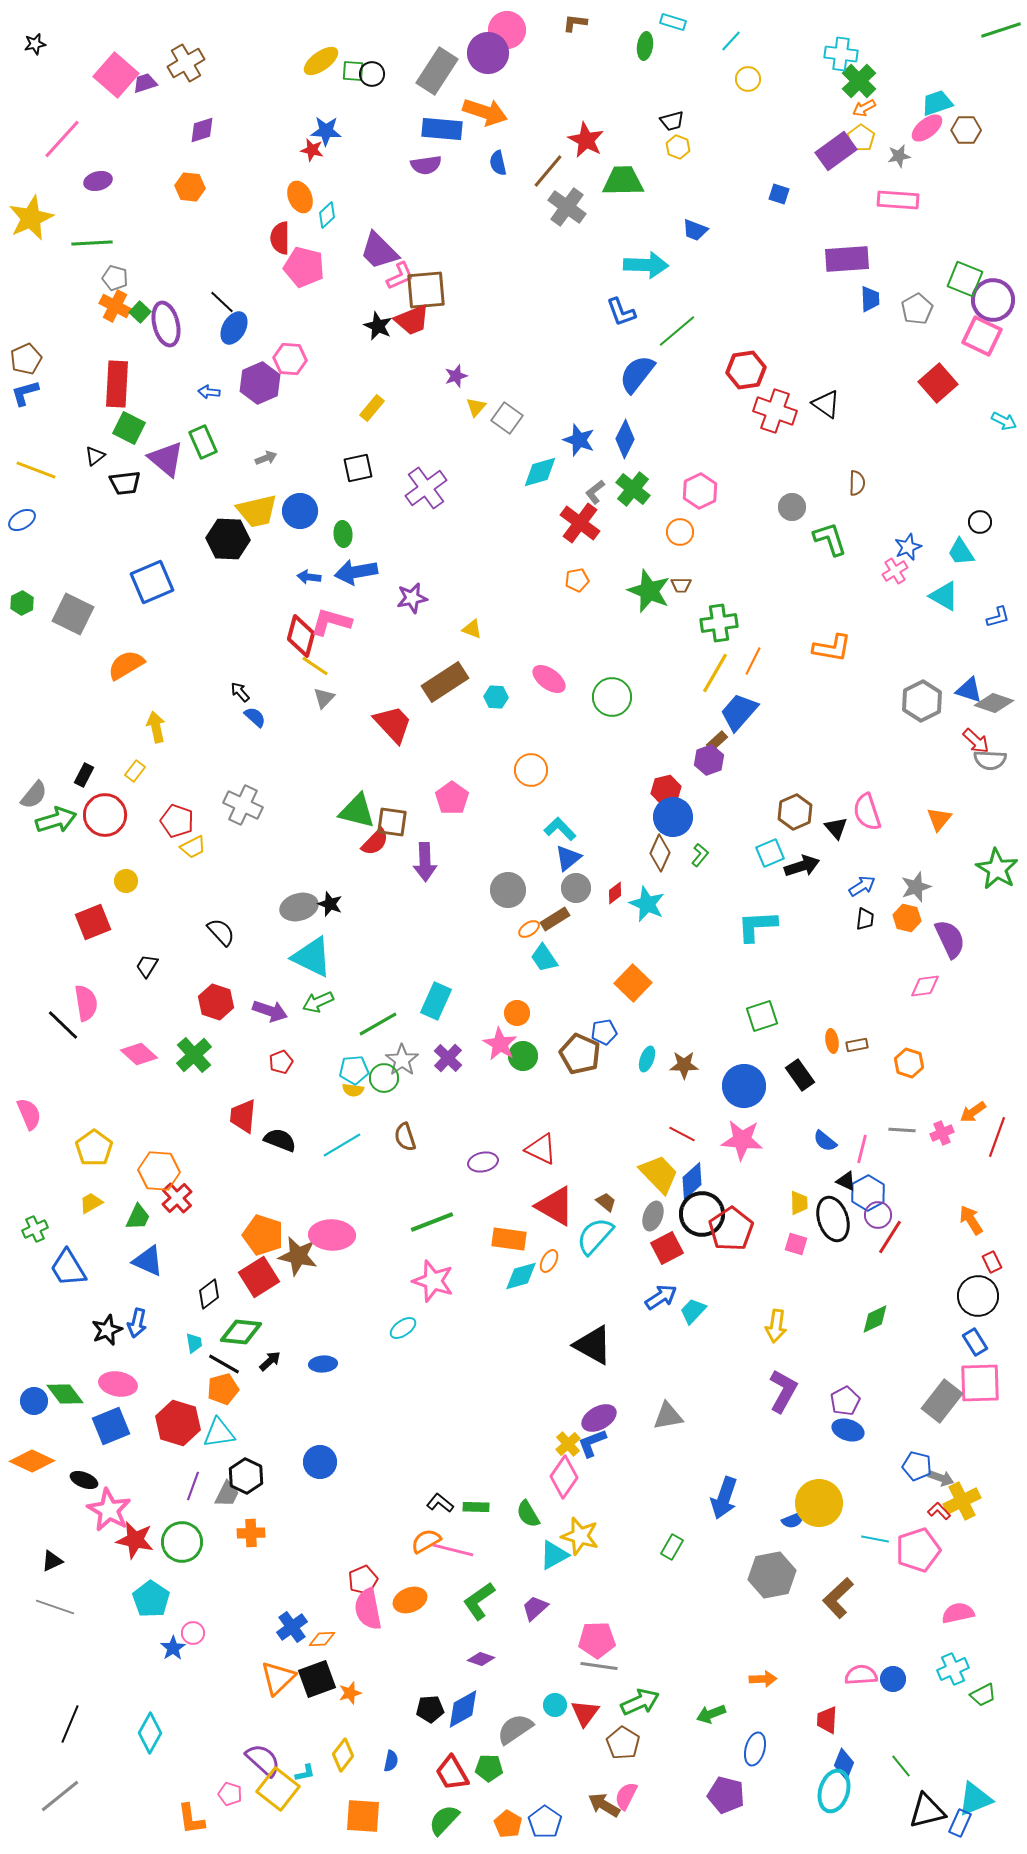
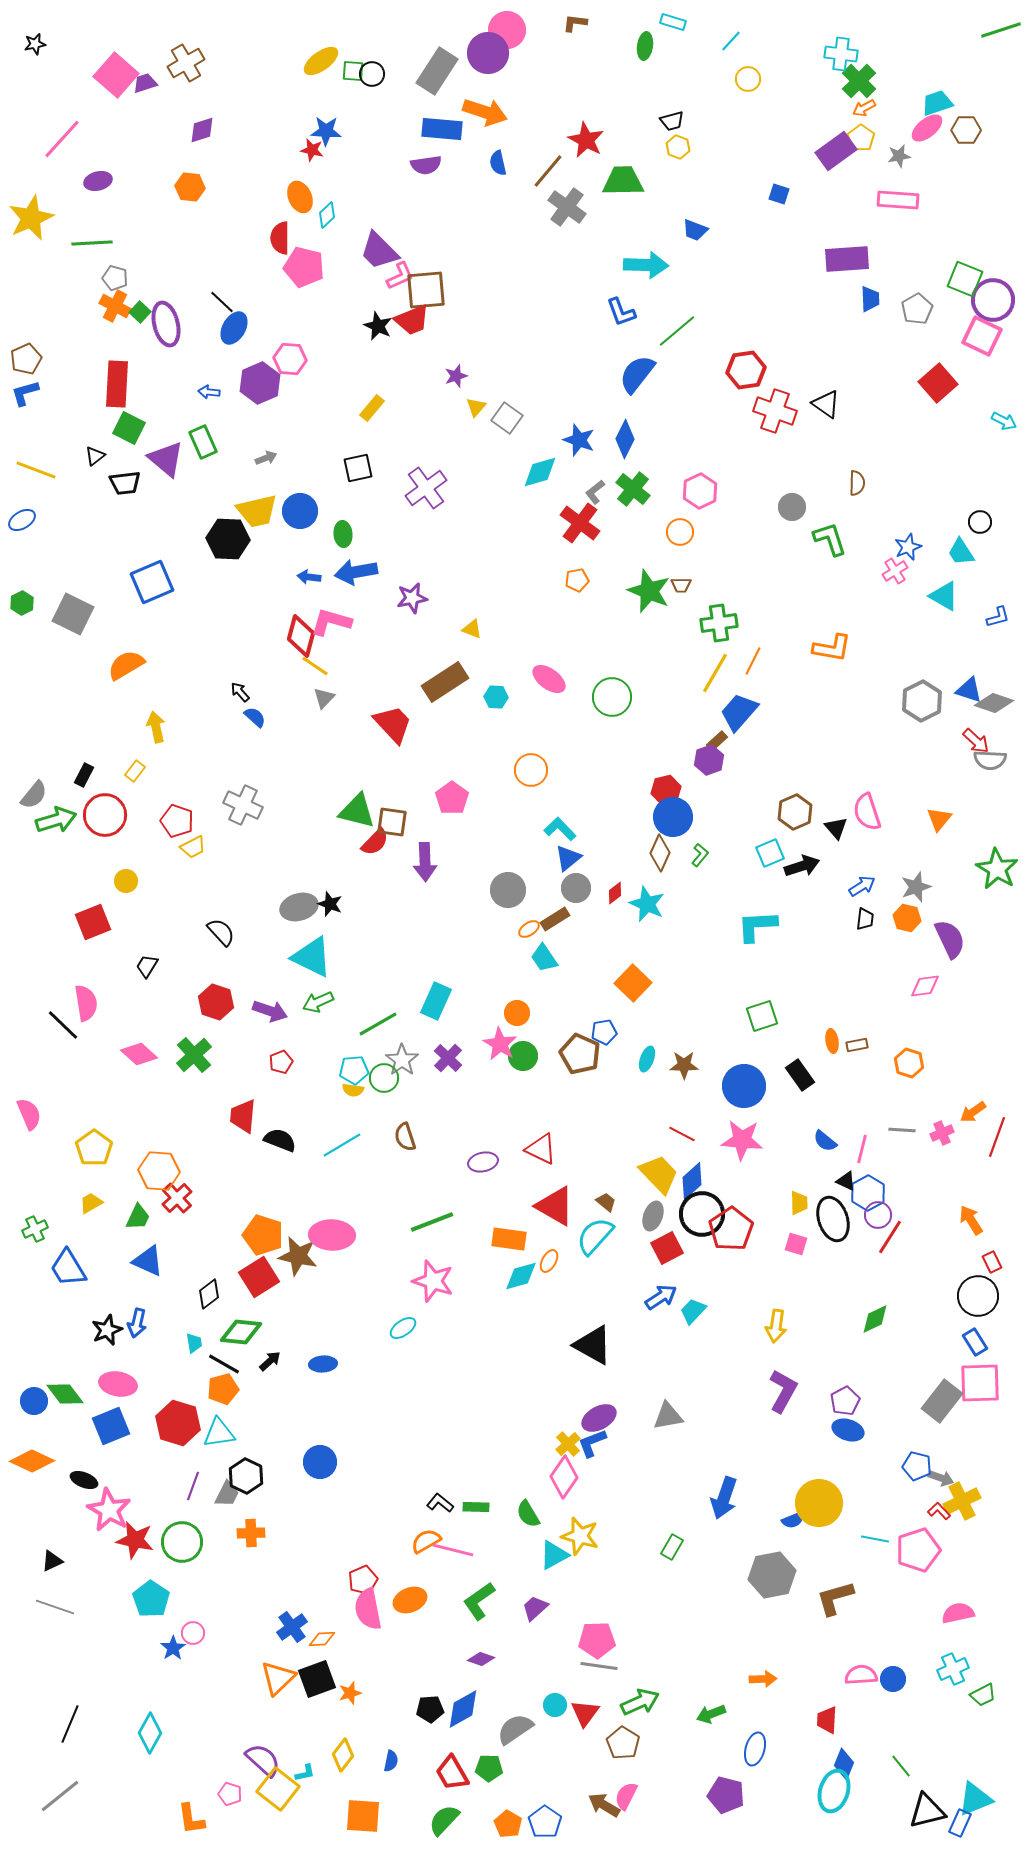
brown L-shape at (838, 1598): moved 3 px left; rotated 27 degrees clockwise
